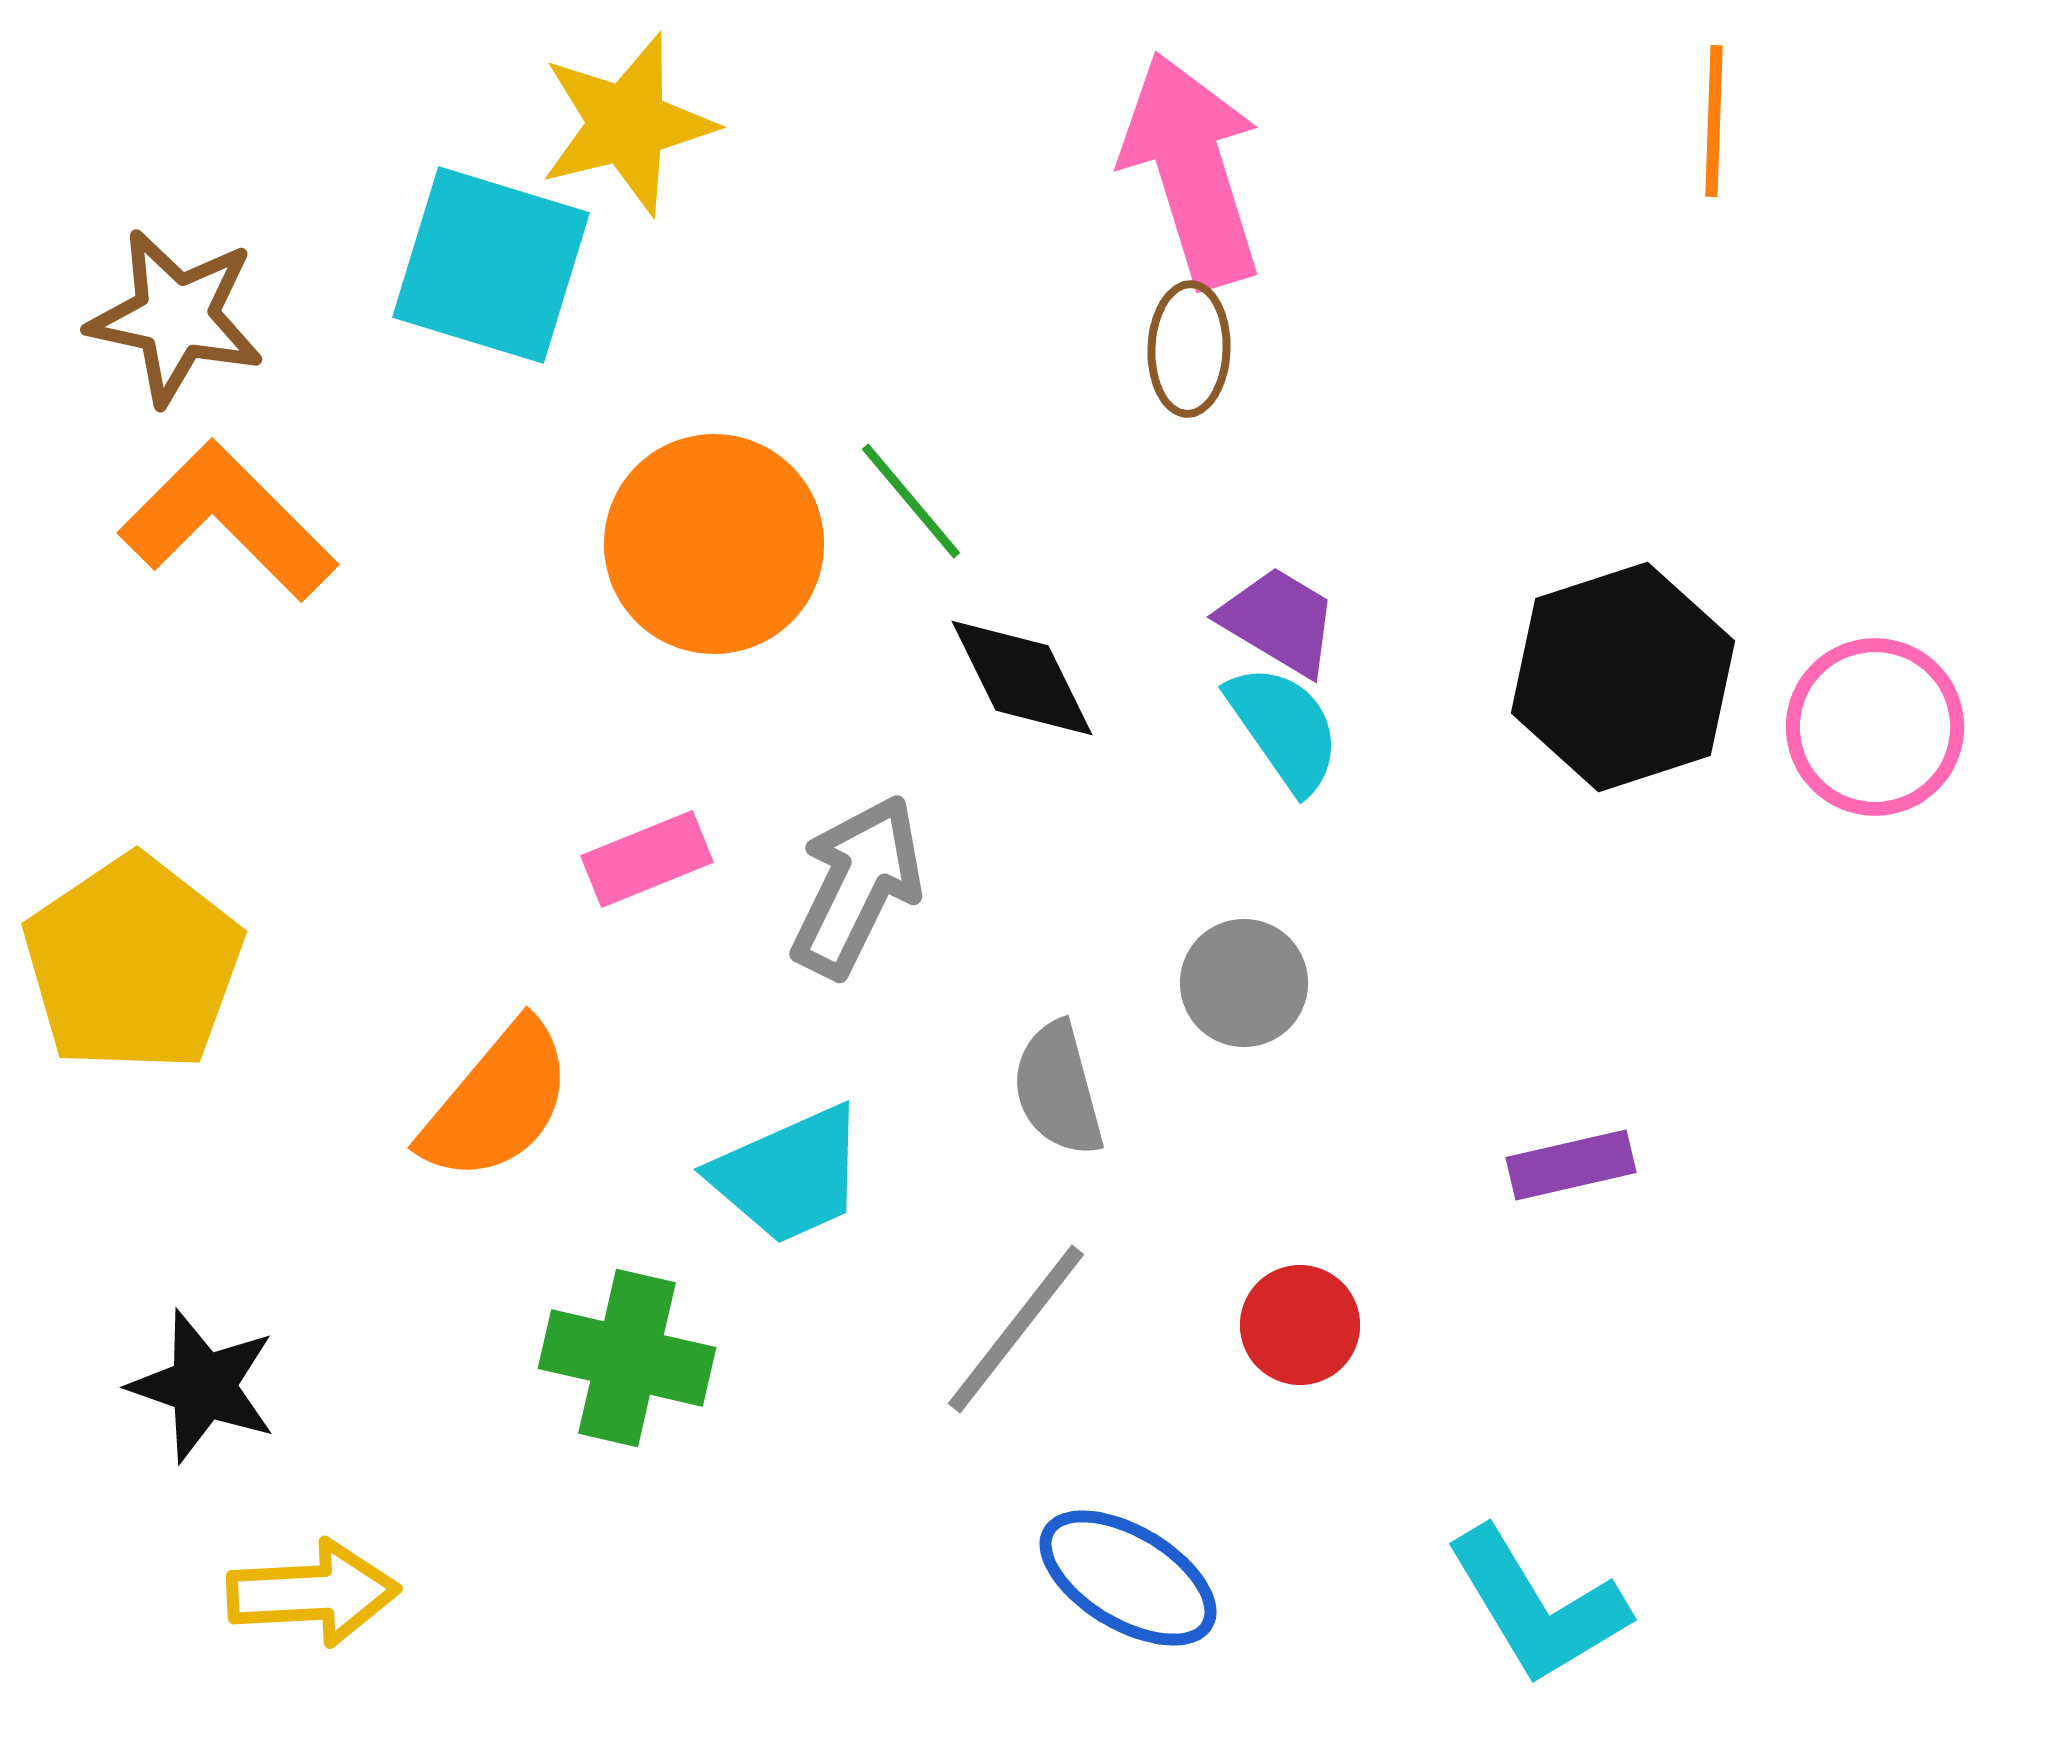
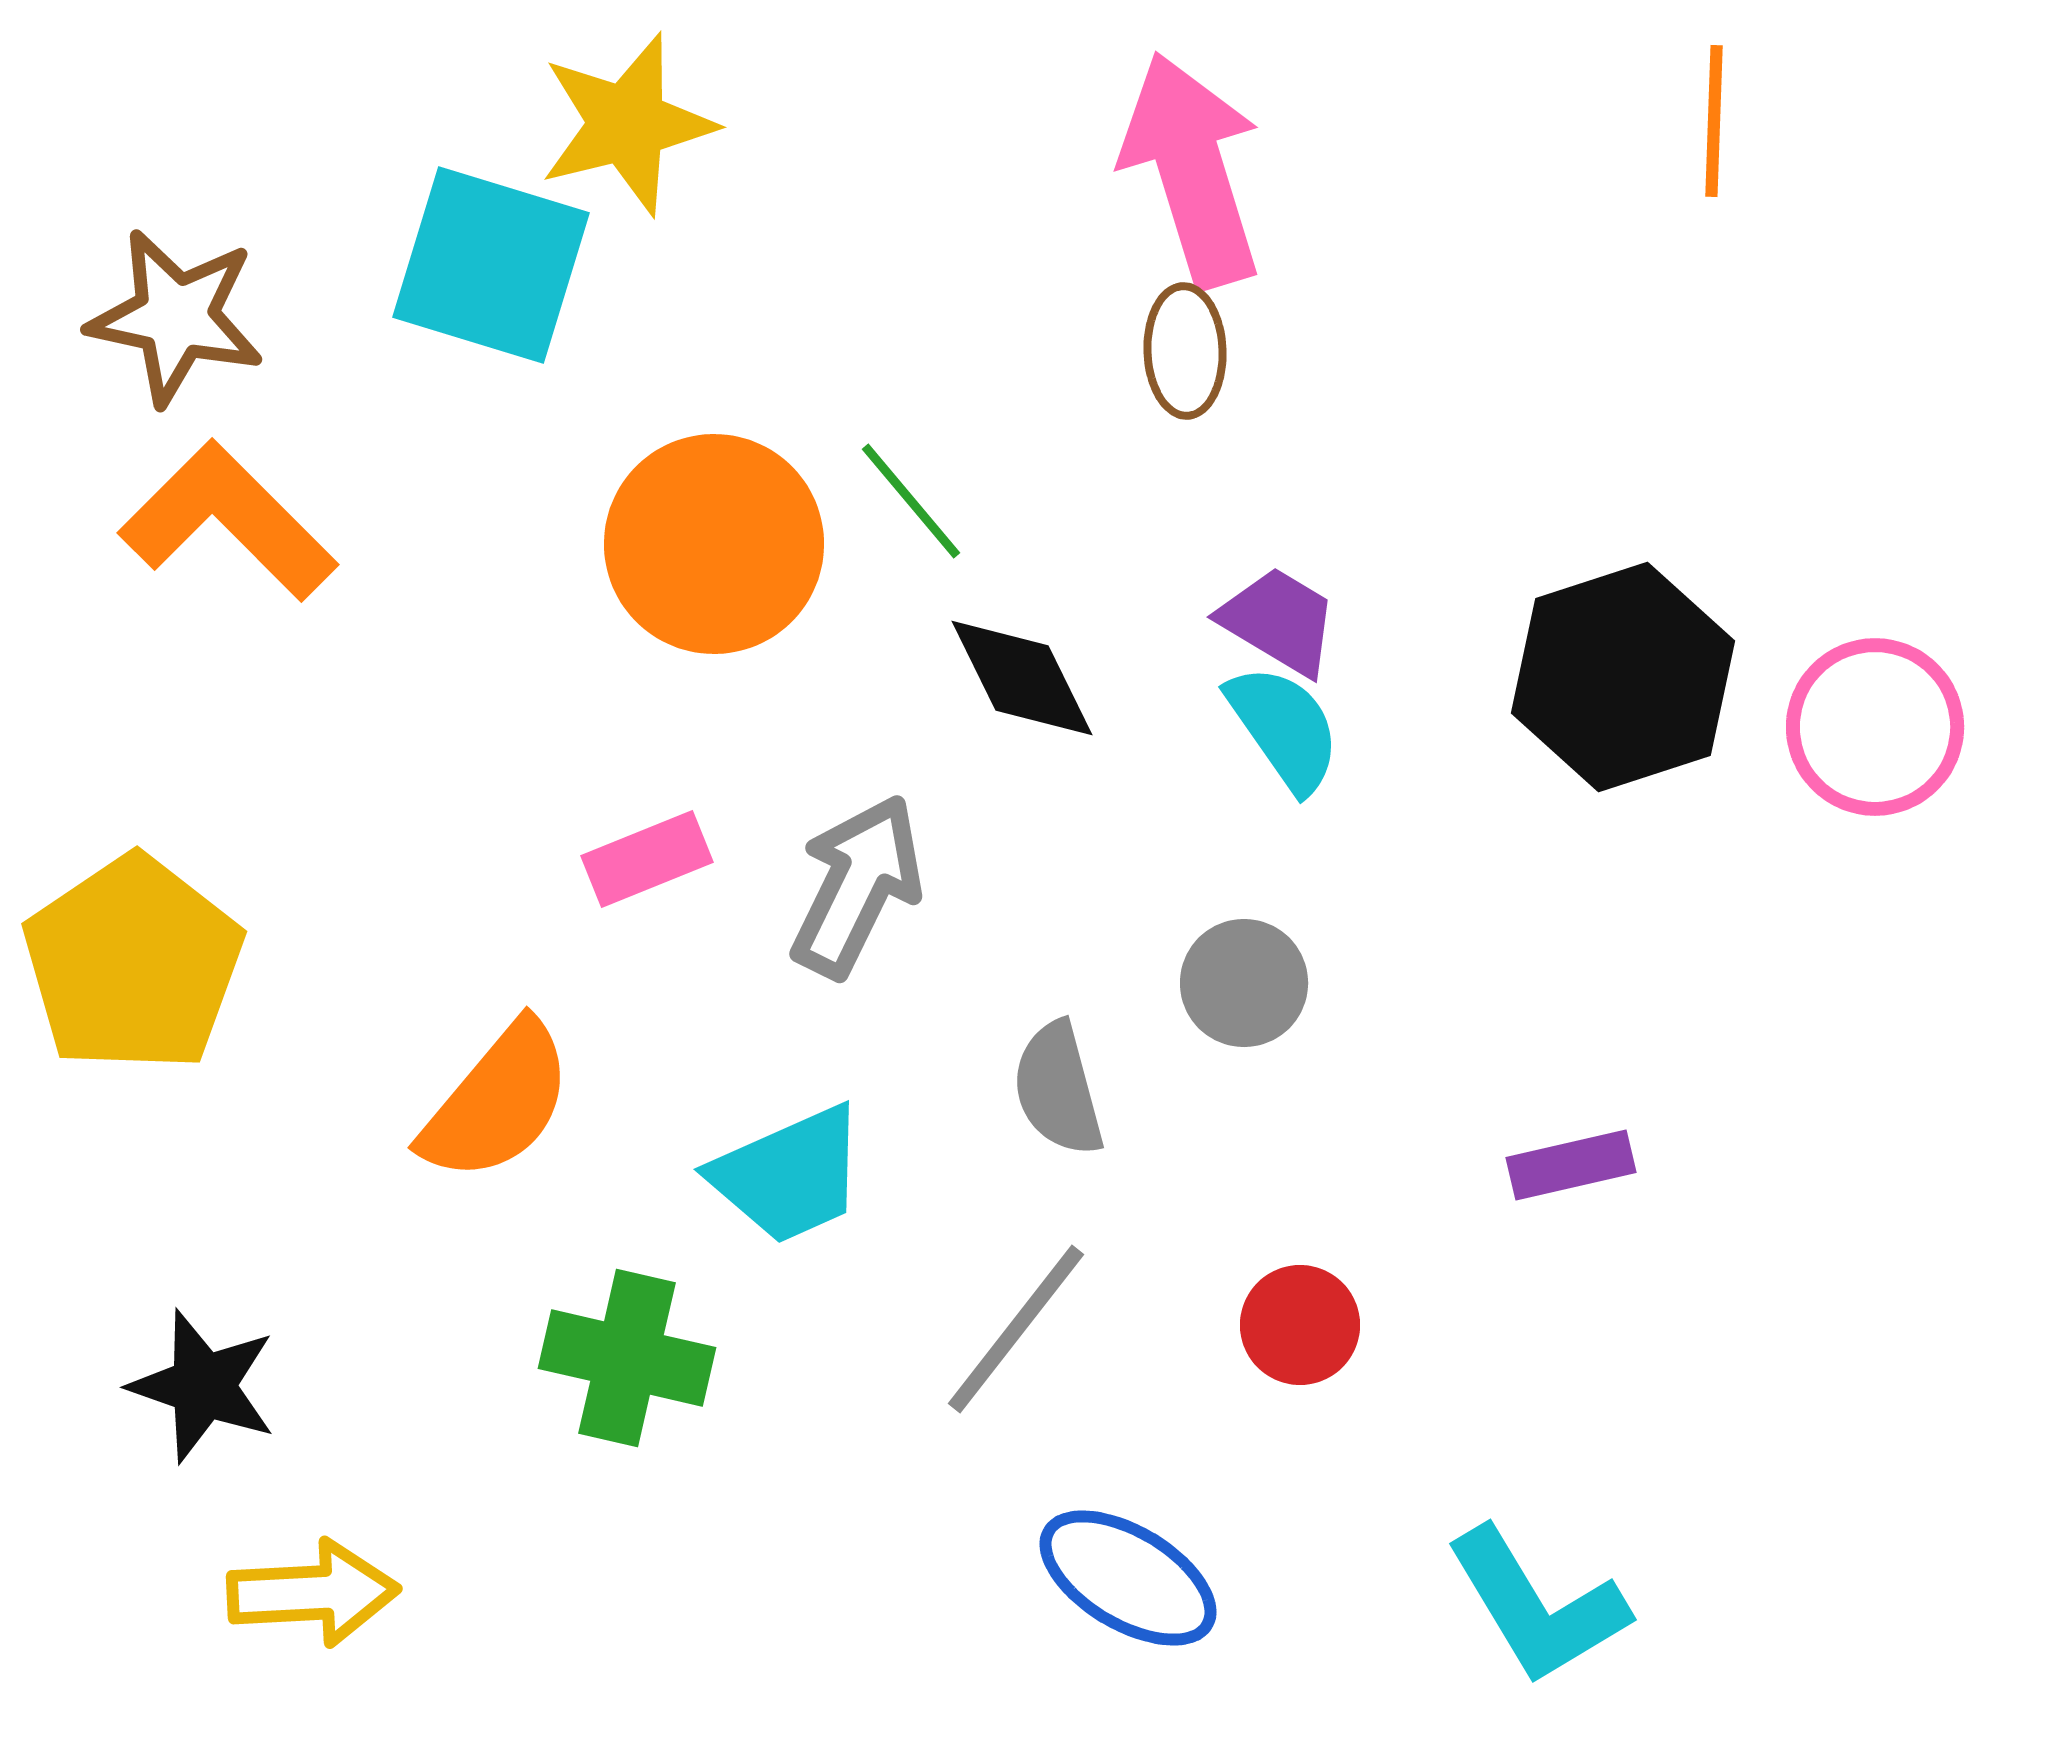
brown ellipse: moved 4 px left, 2 px down; rotated 4 degrees counterclockwise
